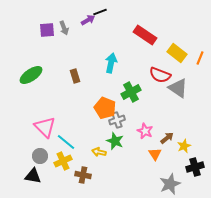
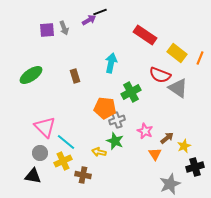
purple arrow: moved 1 px right
orange pentagon: rotated 15 degrees counterclockwise
gray circle: moved 3 px up
